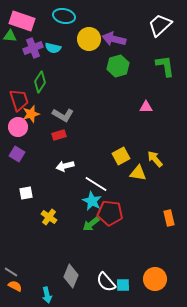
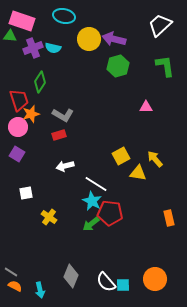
cyan arrow: moved 7 px left, 5 px up
